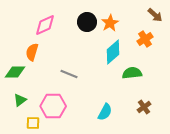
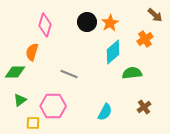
pink diamond: rotated 50 degrees counterclockwise
